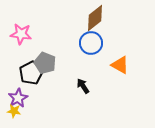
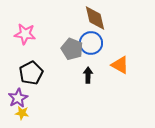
brown diamond: rotated 64 degrees counterclockwise
pink star: moved 4 px right
gray pentagon: moved 27 px right, 14 px up
black arrow: moved 5 px right, 11 px up; rotated 35 degrees clockwise
yellow star: moved 8 px right, 2 px down
